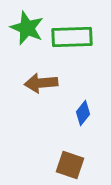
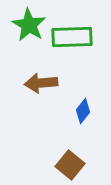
green star: moved 2 px right, 3 px up; rotated 8 degrees clockwise
blue diamond: moved 2 px up
brown square: rotated 20 degrees clockwise
